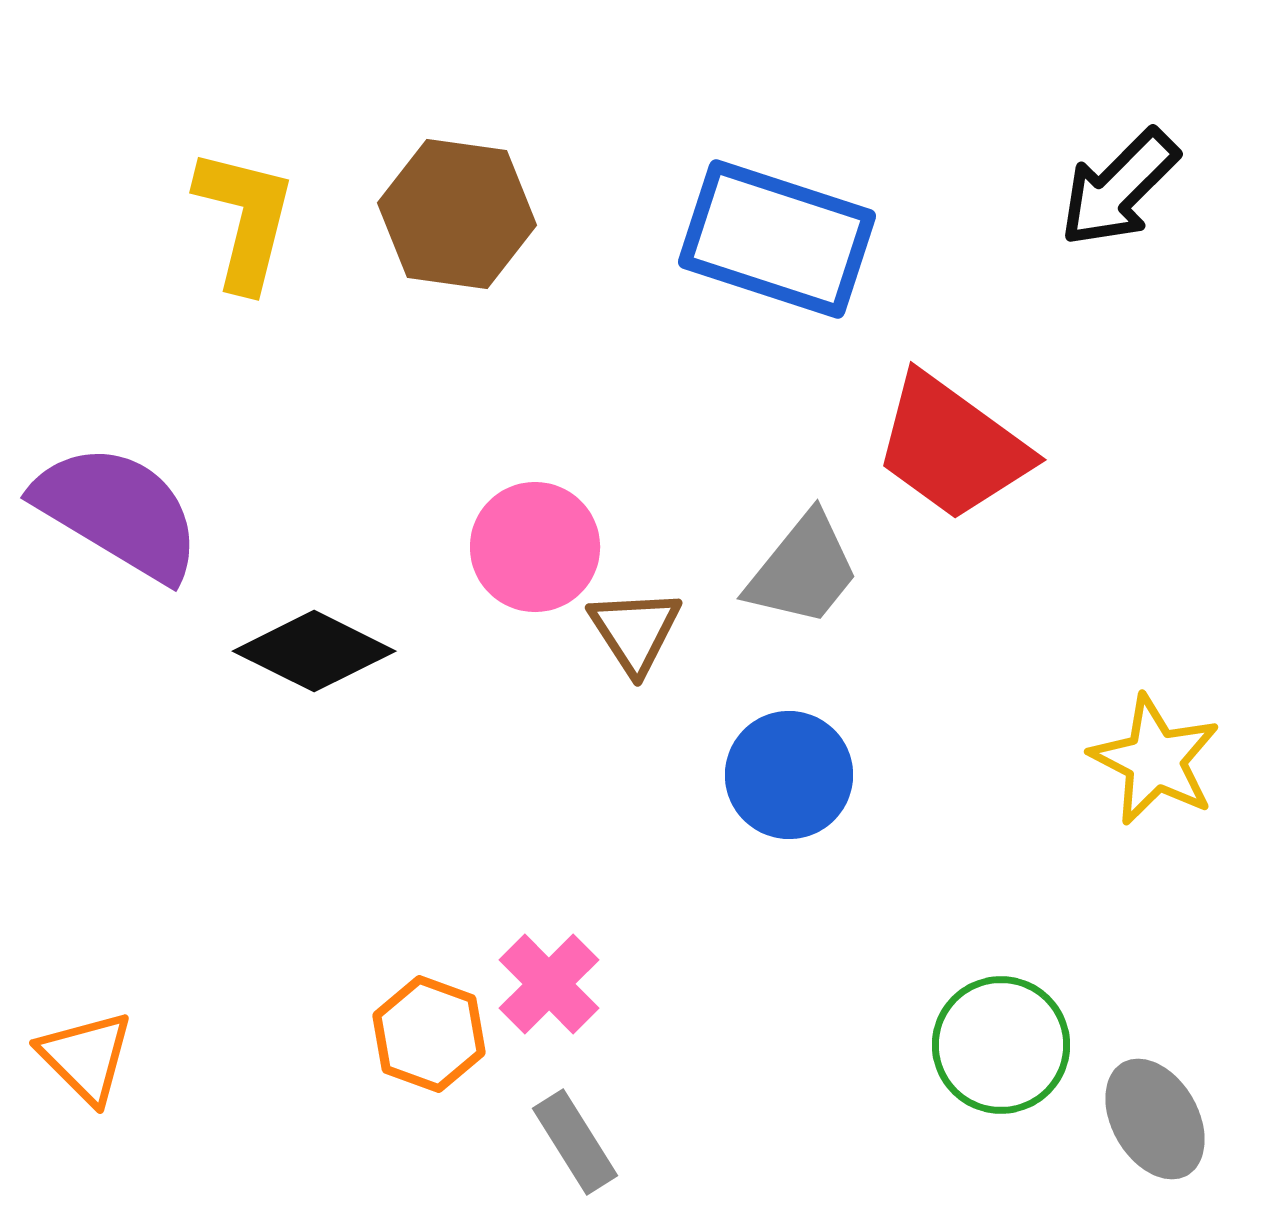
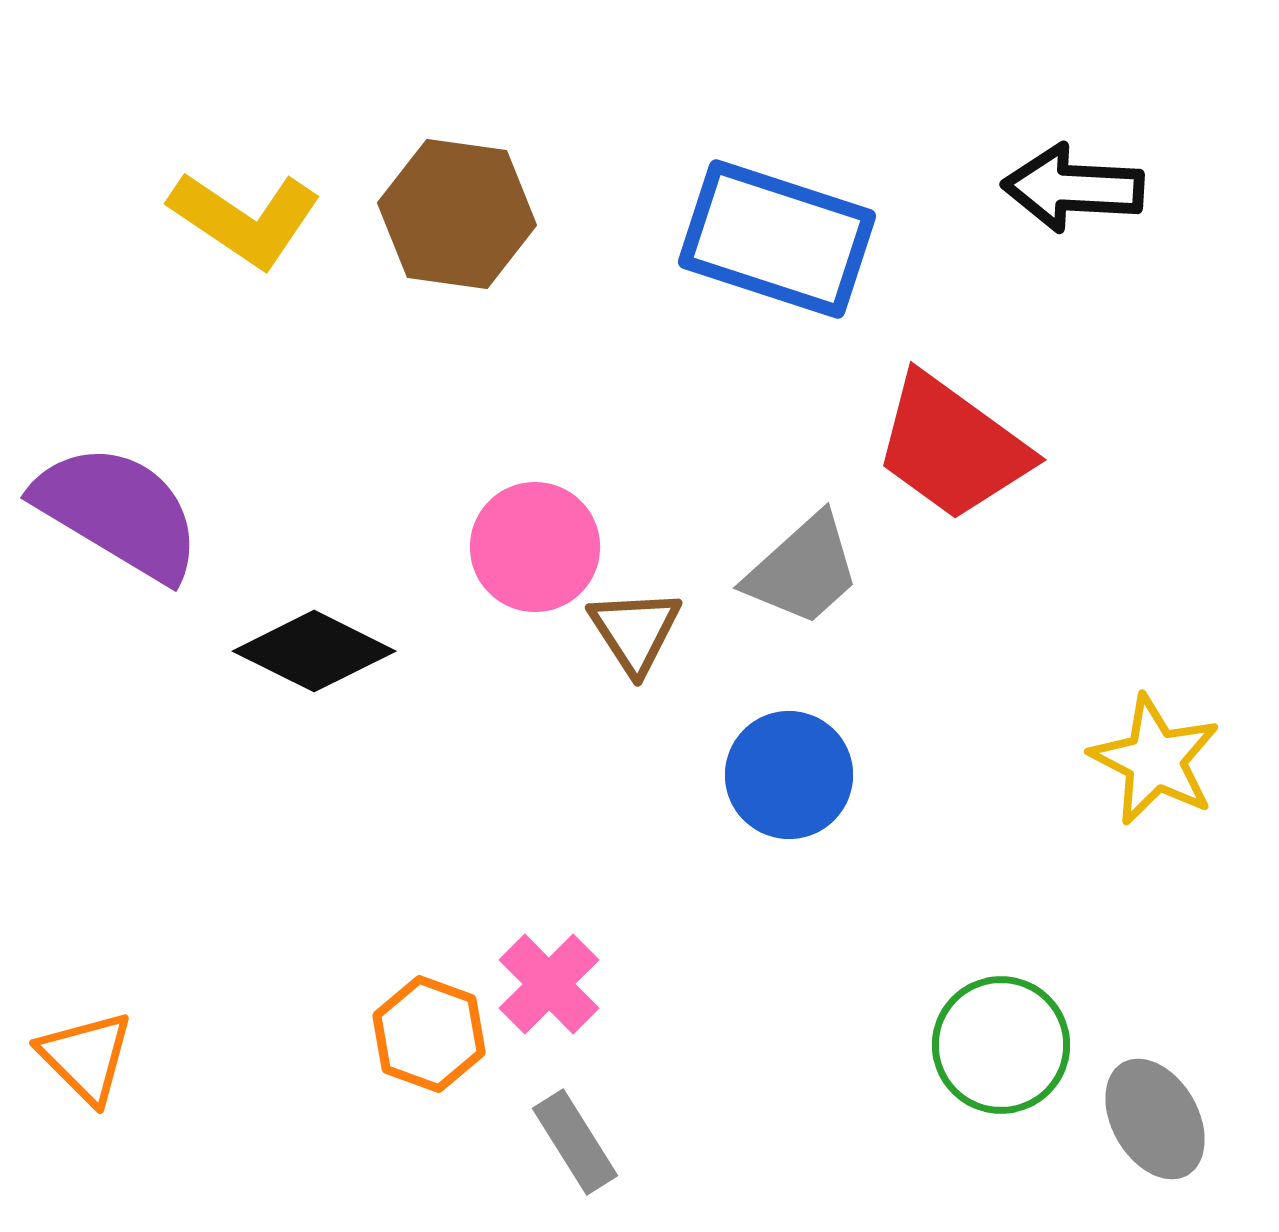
black arrow: moved 46 px left; rotated 48 degrees clockwise
yellow L-shape: rotated 110 degrees clockwise
gray trapezoid: rotated 9 degrees clockwise
